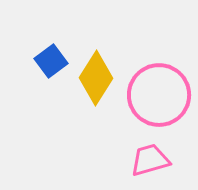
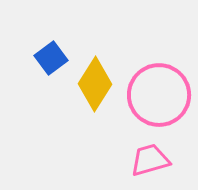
blue square: moved 3 px up
yellow diamond: moved 1 px left, 6 px down
